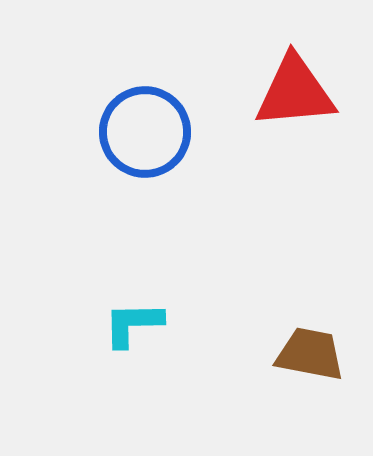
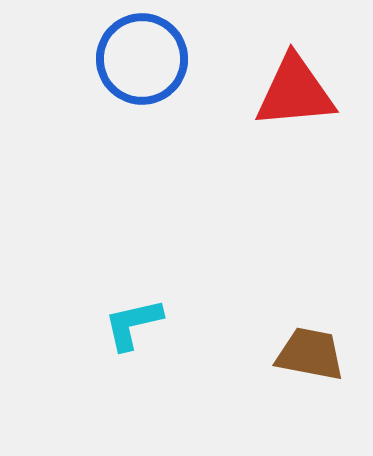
blue circle: moved 3 px left, 73 px up
cyan L-shape: rotated 12 degrees counterclockwise
